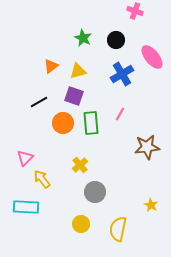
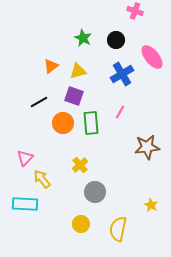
pink line: moved 2 px up
cyan rectangle: moved 1 px left, 3 px up
